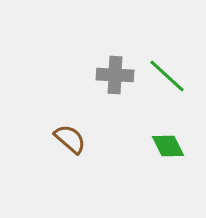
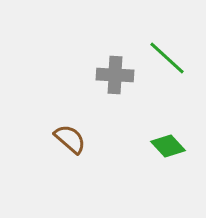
green line: moved 18 px up
green diamond: rotated 16 degrees counterclockwise
